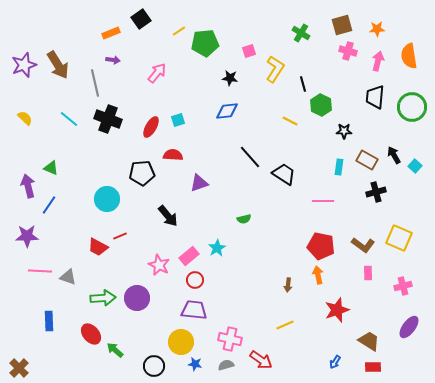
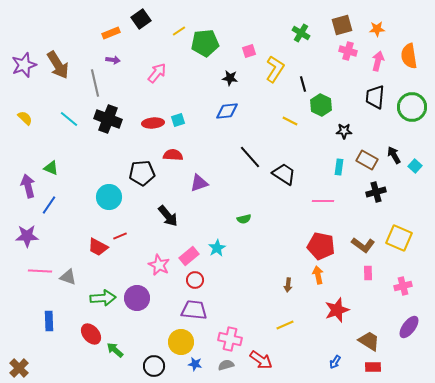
red ellipse at (151, 127): moved 2 px right, 4 px up; rotated 55 degrees clockwise
cyan circle at (107, 199): moved 2 px right, 2 px up
